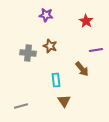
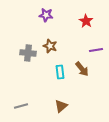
cyan rectangle: moved 4 px right, 8 px up
brown triangle: moved 3 px left, 5 px down; rotated 24 degrees clockwise
